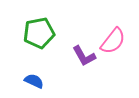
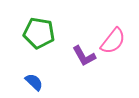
green pentagon: rotated 20 degrees clockwise
blue semicircle: moved 1 px down; rotated 18 degrees clockwise
